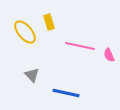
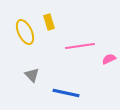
yellow ellipse: rotated 15 degrees clockwise
pink line: rotated 20 degrees counterclockwise
pink semicircle: moved 4 px down; rotated 88 degrees clockwise
